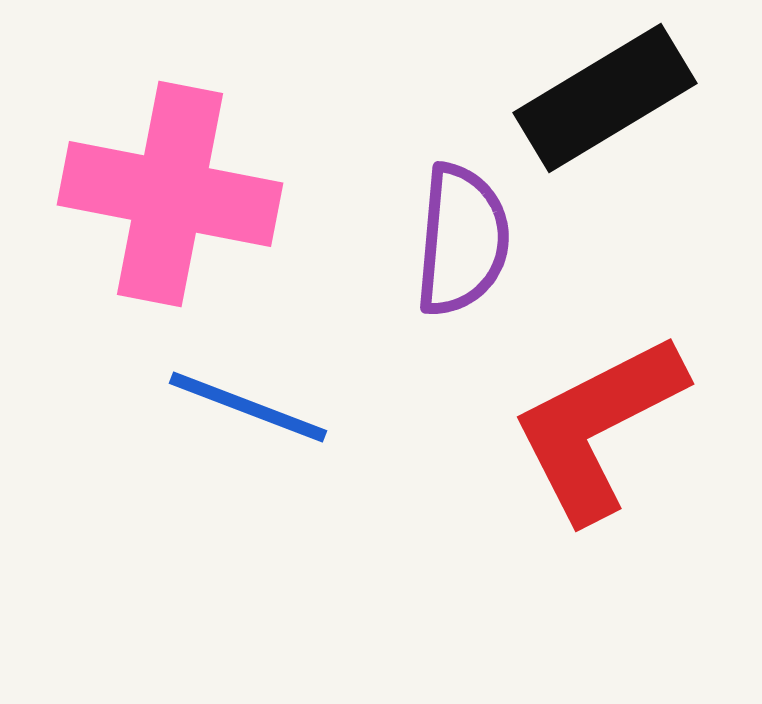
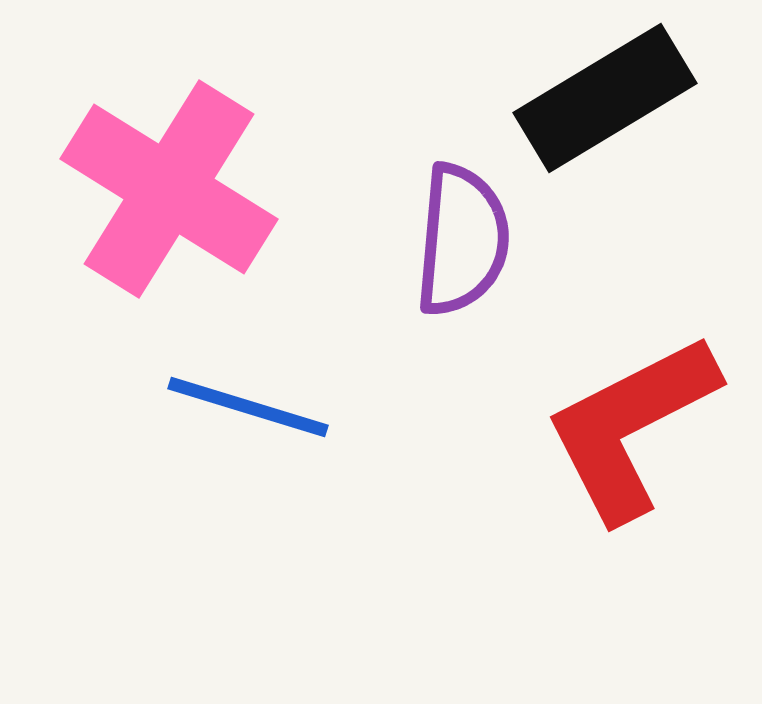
pink cross: moved 1 px left, 5 px up; rotated 21 degrees clockwise
blue line: rotated 4 degrees counterclockwise
red L-shape: moved 33 px right
